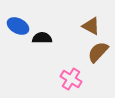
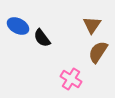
brown triangle: moved 1 px right, 1 px up; rotated 36 degrees clockwise
black semicircle: rotated 126 degrees counterclockwise
brown semicircle: rotated 10 degrees counterclockwise
